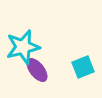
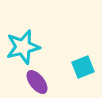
purple ellipse: moved 12 px down
